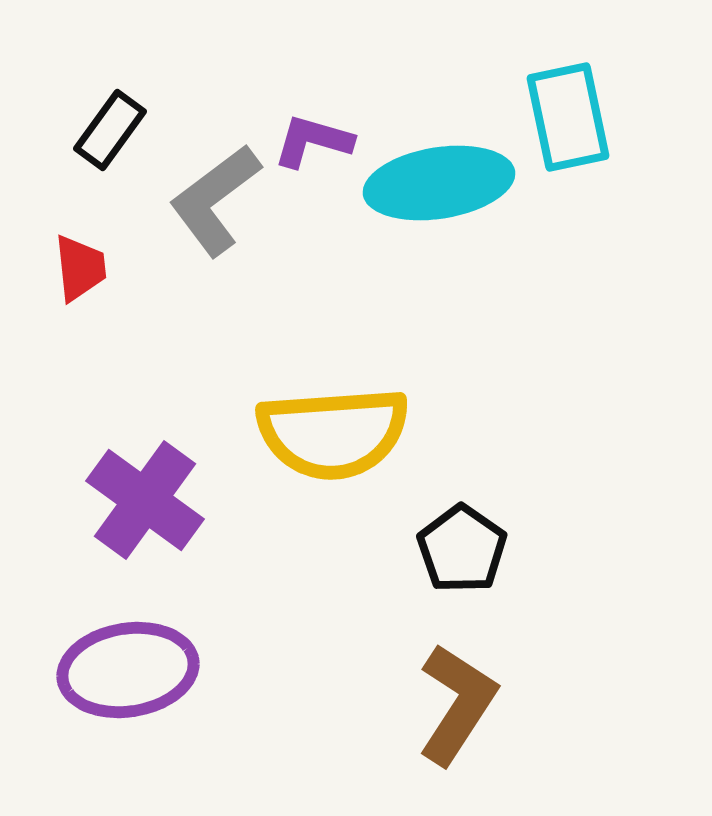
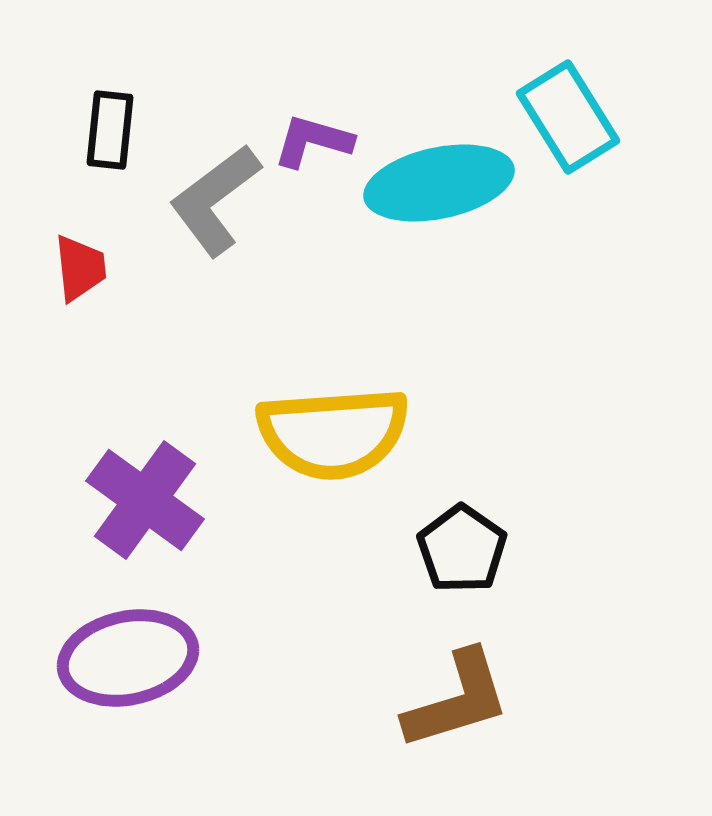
cyan rectangle: rotated 20 degrees counterclockwise
black rectangle: rotated 30 degrees counterclockwise
cyan ellipse: rotated 3 degrees counterclockwise
purple ellipse: moved 12 px up; rotated 3 degrees counterclockwise
brown L-shape: moved 4 px up; rotated 40 degrees clockwise
